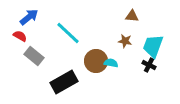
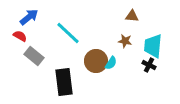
cyan trapezoid: rotated 15 degrees counterclockwise
cyan semicircle: rotated 112 degrees clockwise
black rectangle: rotated 68 degrees counterclockwise
